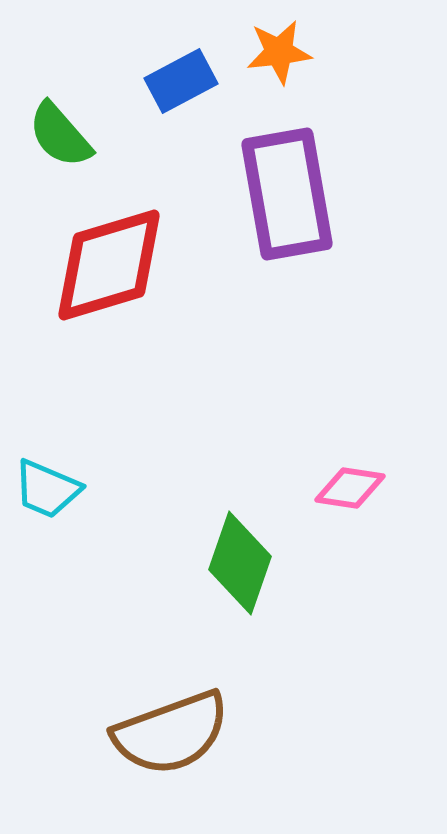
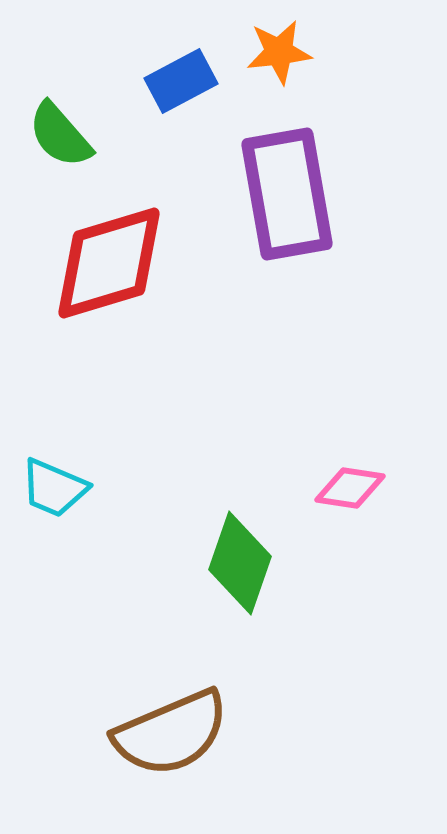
red diamond: moved 2 px up
cyan trapezoid: moved 7 px right, 1 px up
brown semicircle: rotated 3 degrees counterclockwise
